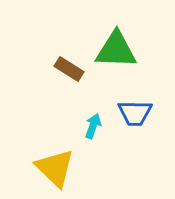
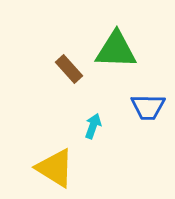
brown rectangle: rotated 16 degrees clockwise
blue trapezoid: moved 13 px right, 6 px up
yellow triangle: rotated 12 degrees counterclockwise
